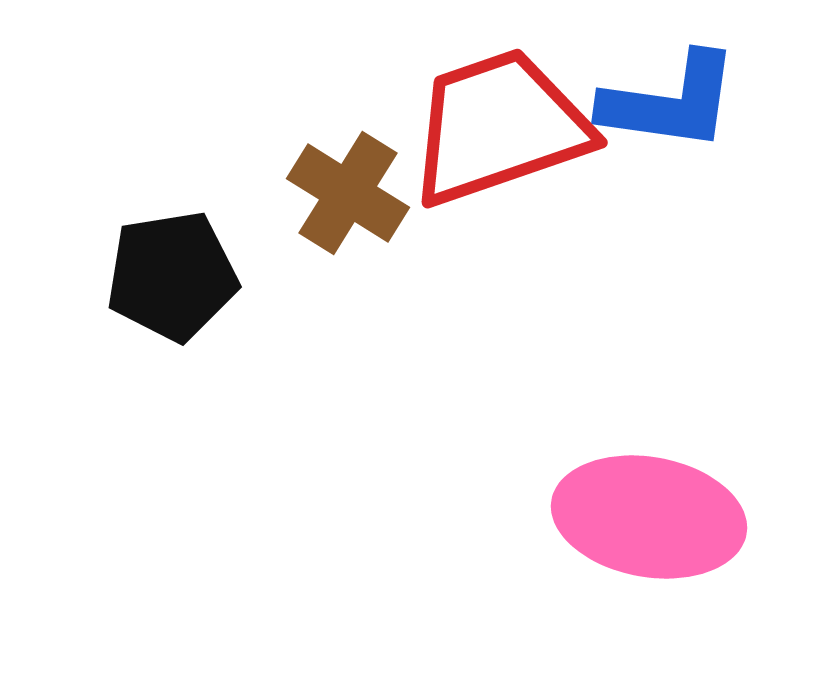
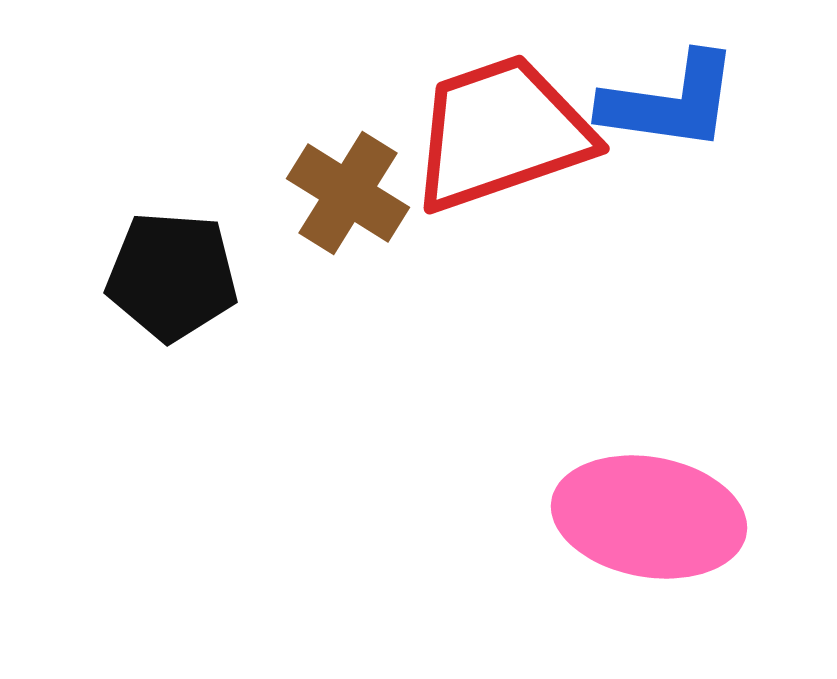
red trapezoid: moved 2 px right, 6 px down
black pentagon: rotated 13 degrees clockwise
